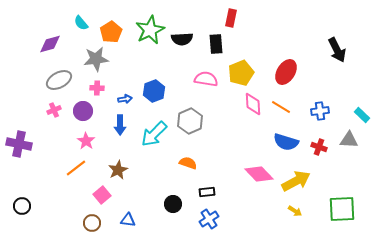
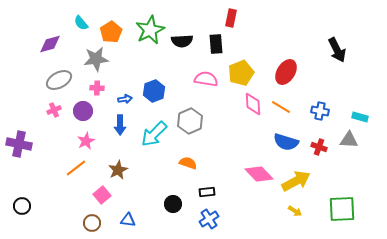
black semicircle at (182, 39): moved 2 px down
blue cross at (320, 111): rotated 18 degrees clockwise
cyan rectangle at (362, 115): moved 2 px left, 2 px down; rotated 28 degrees counterclockwise
pink star at (86, 141): rotated 12 degrees clockwise
